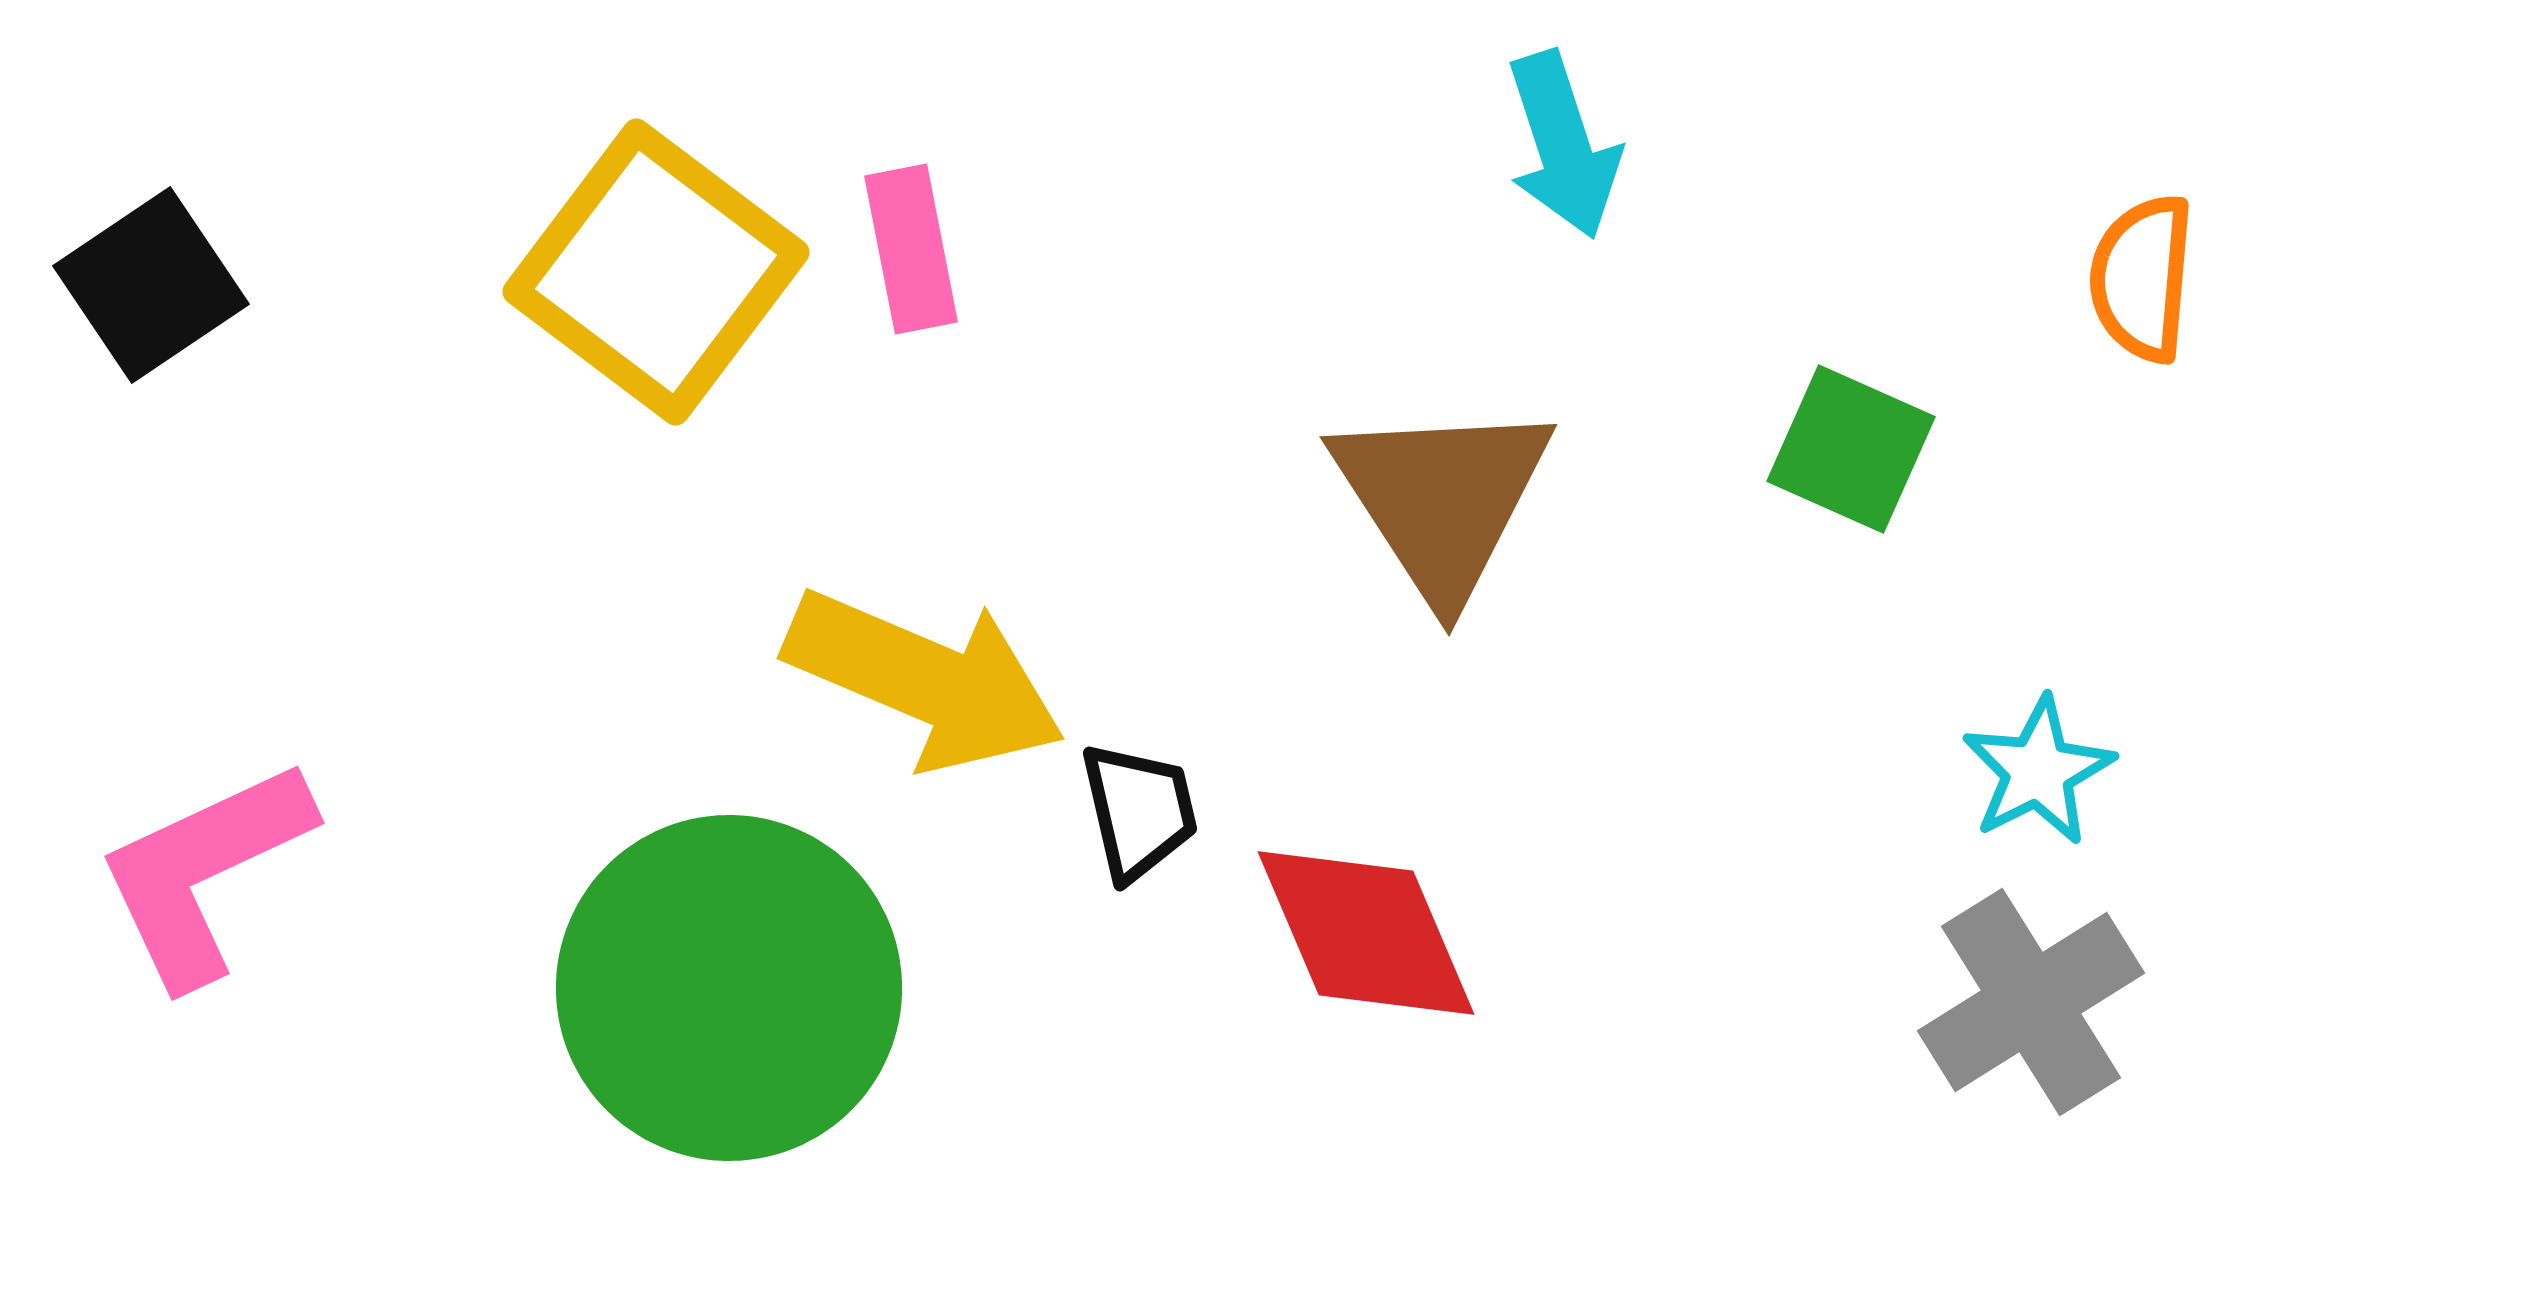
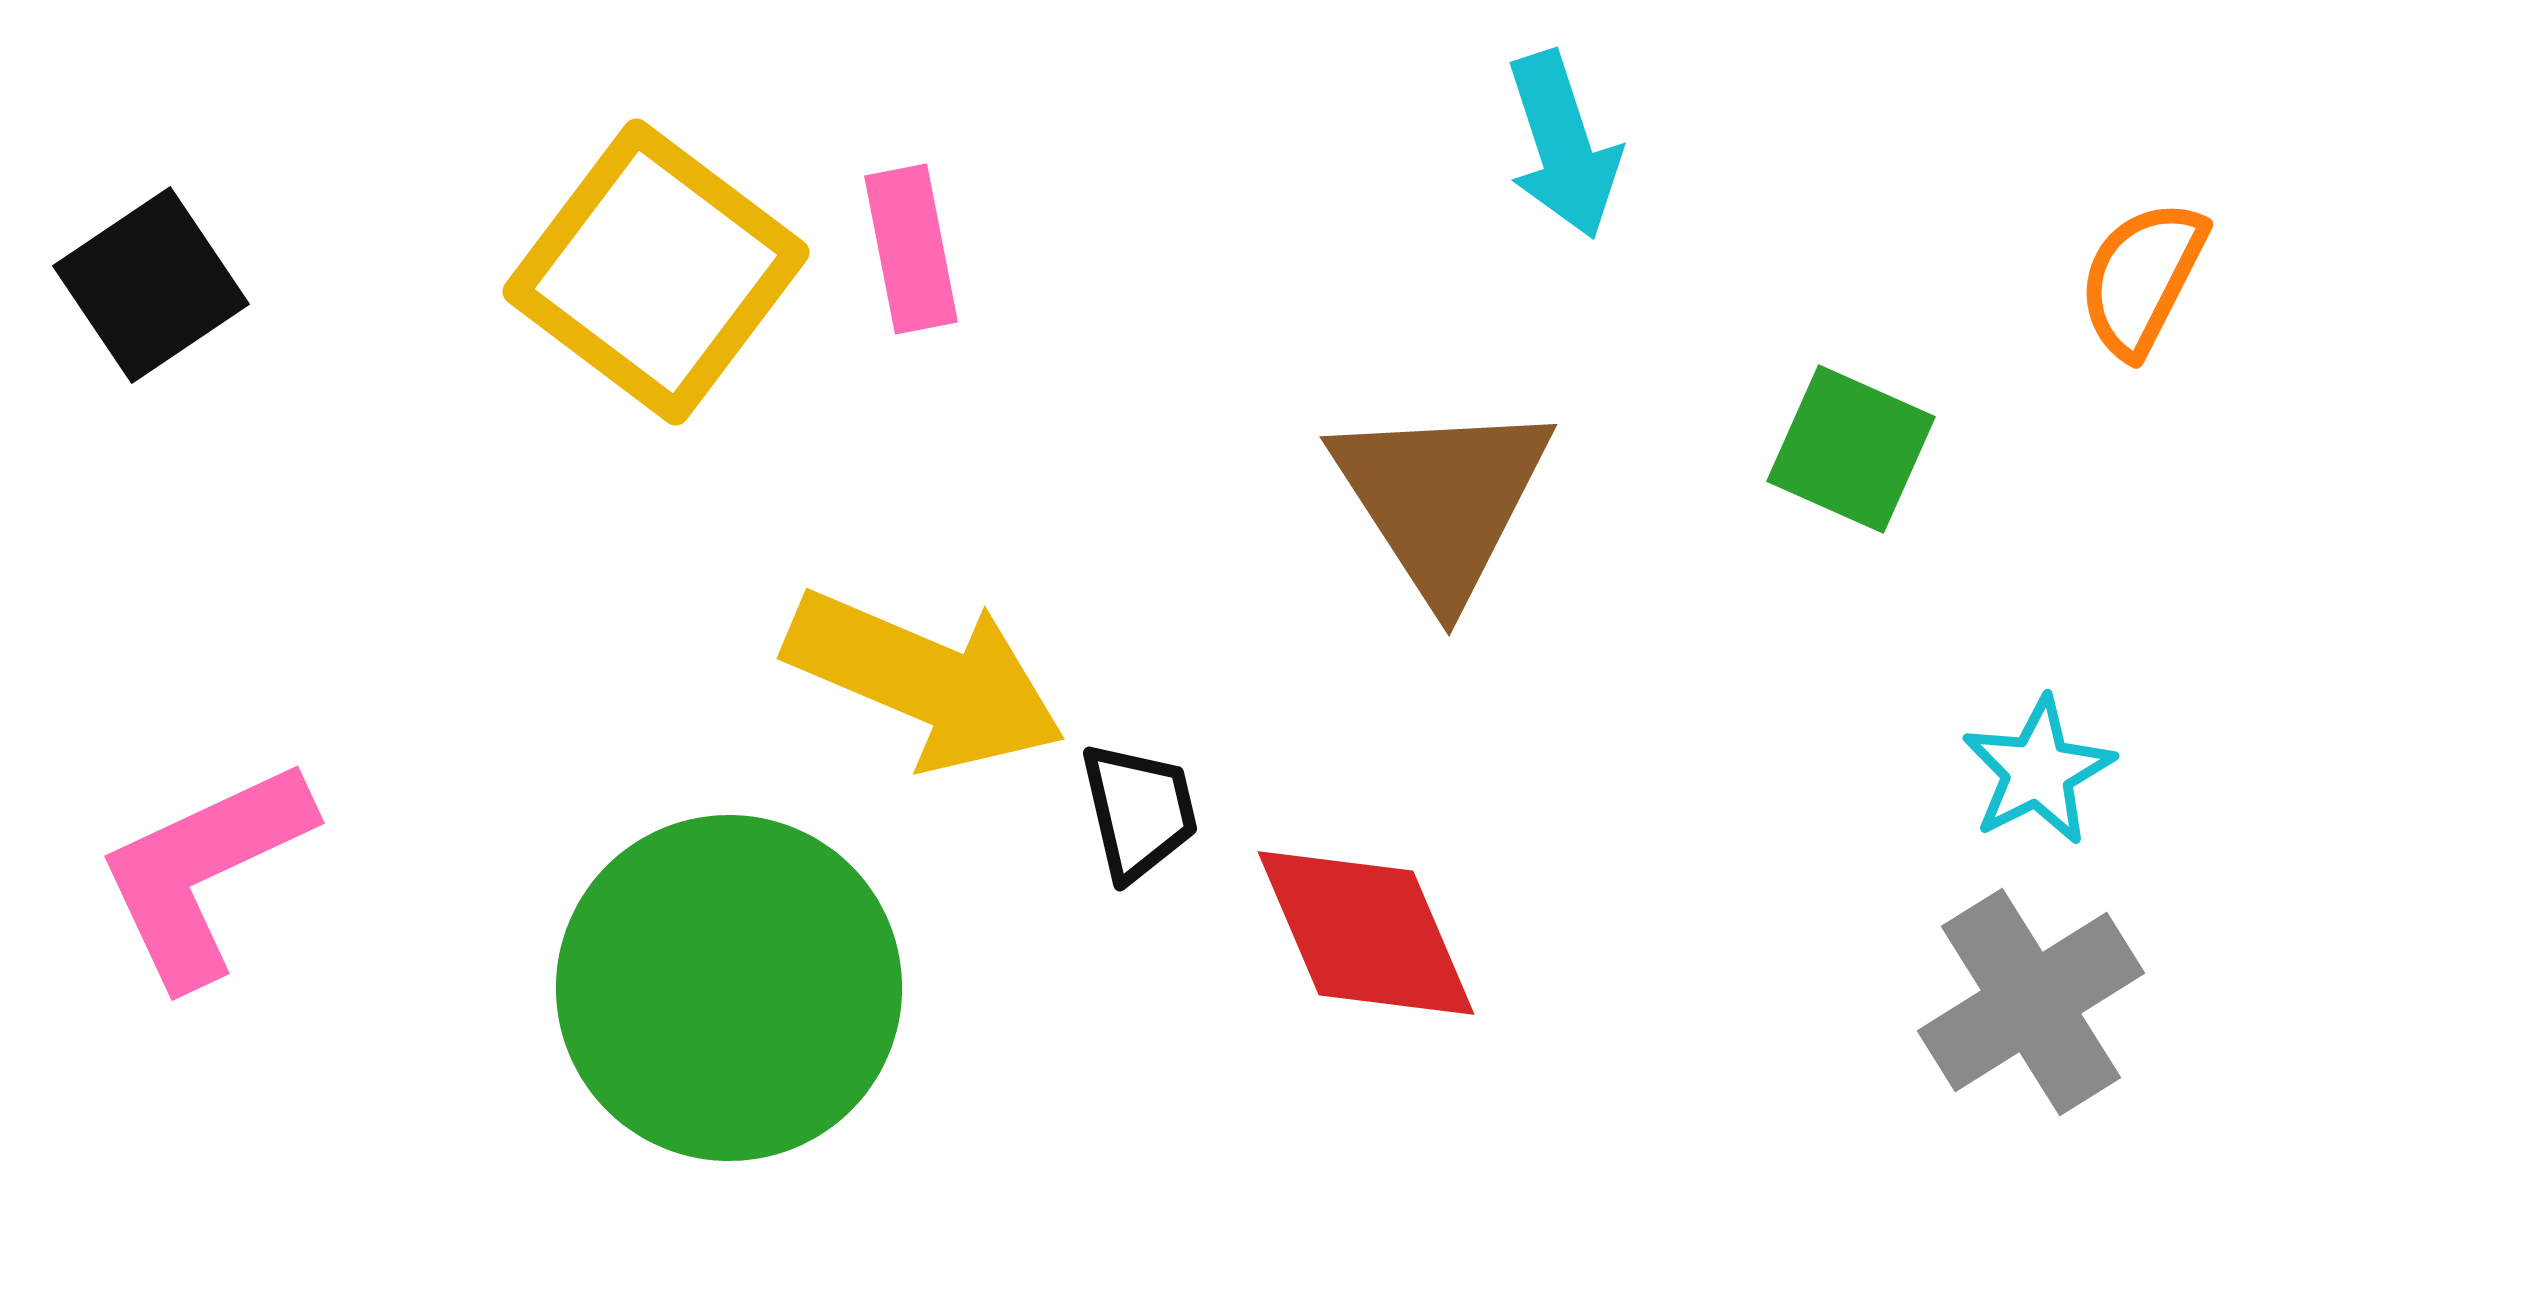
orange semicircle: rotated 22 degrees clockwise
